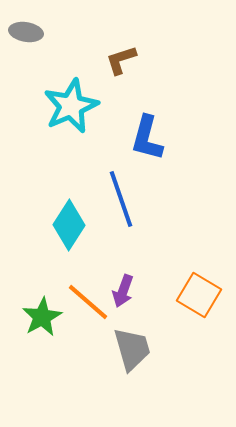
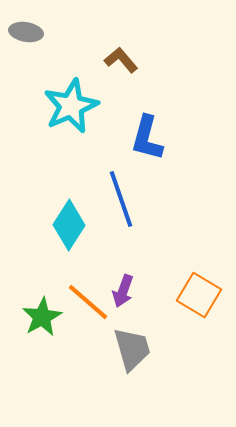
brown L-shape: rotated 68 degrees clockwise
